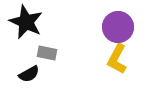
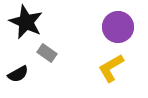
gray rectangle: rotated 24 degrees clockwise
yellow L-shape: moved 6 px left, 9 px down; rotated 32 degrees clockwise
black semicircle: moved 11 px left
